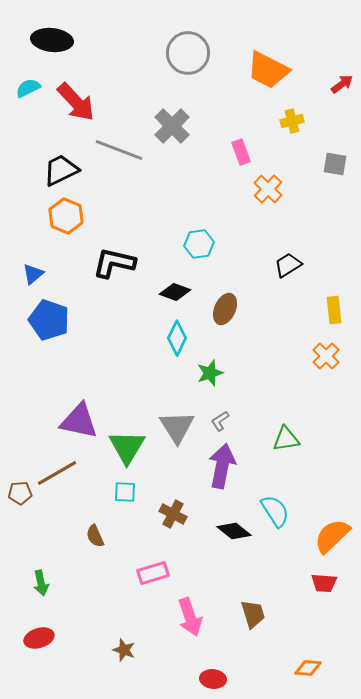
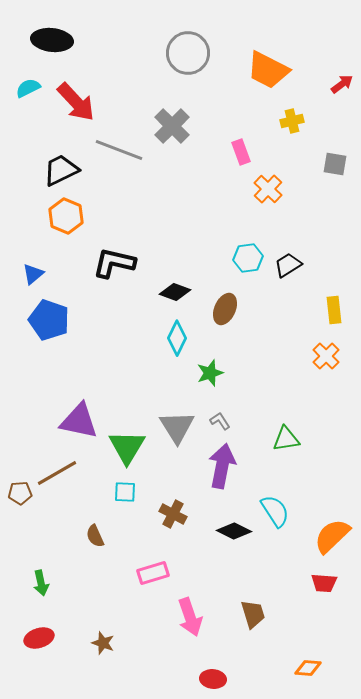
cyan hexagon at (199, 244): moved 49 px right, 14 px down
gray L-shape at (220, 421): rotated 90 degrees clockwise
black diamond at (234, 531): rotated 12 degrees counterclockwise
brown star at (124, 650): moved 21 px left, 7 px up
